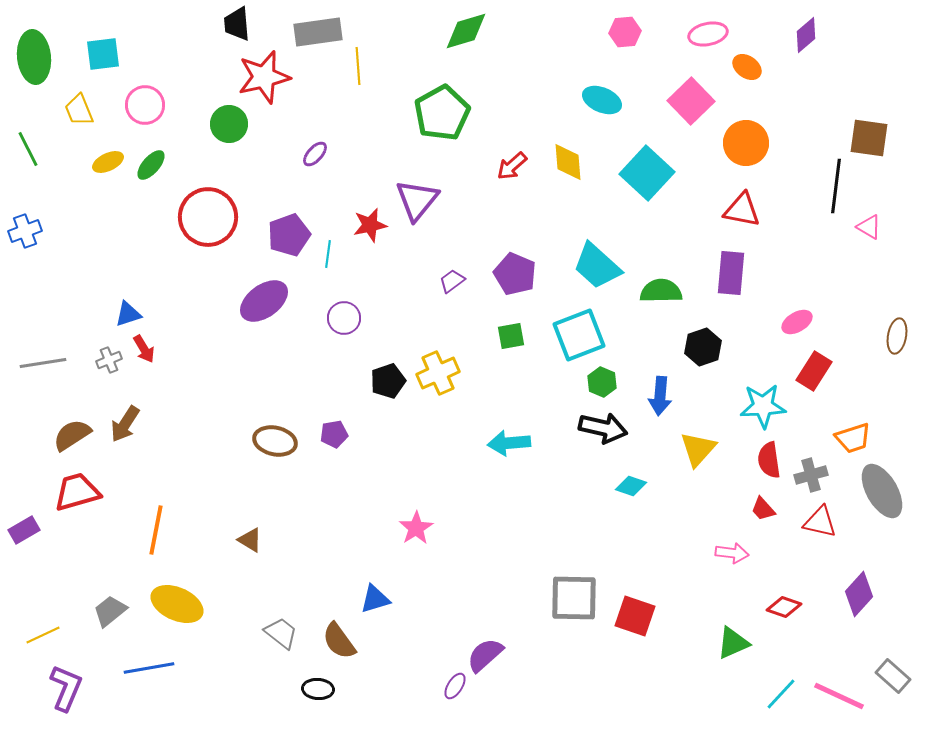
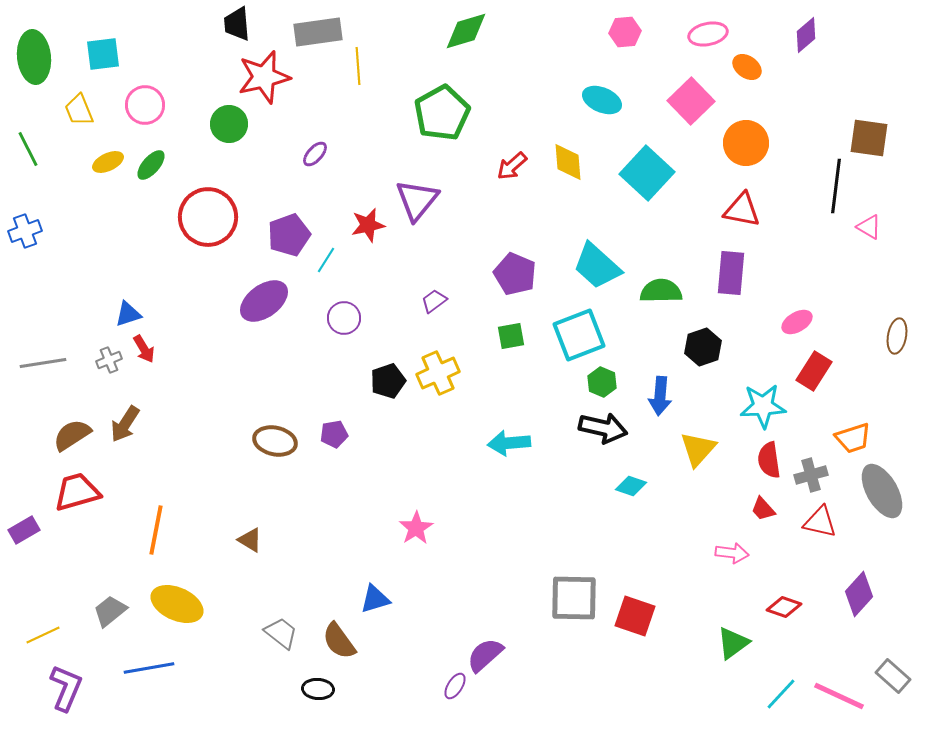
red star at (370, 225): moved 2 px left
cyan line at (328, 254): moved 2 px left, 6 px down; rotated 24 degrees clockwise
purple trapezoid at (452, 281): moved 18 px left, 20 px down
green triangle at (733, 643): rotated 12 degrees counterclockwise
